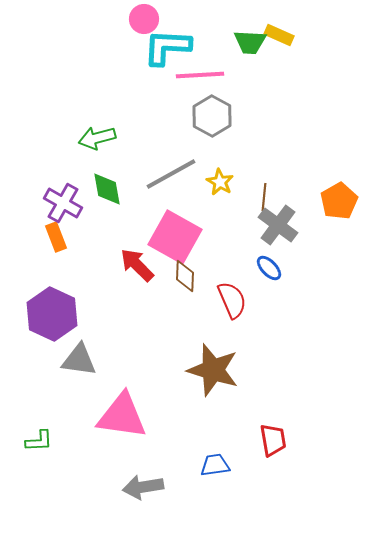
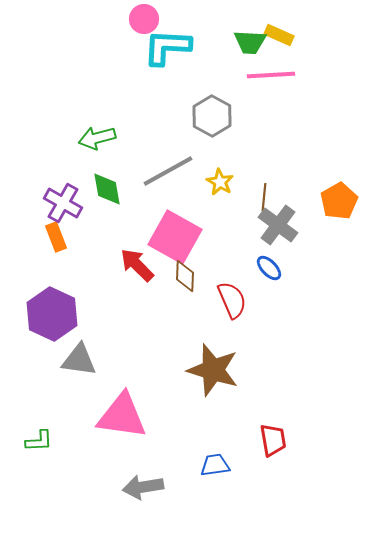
pink line: moved 71 px right
gray line: moved 3 px left, 3 px up
